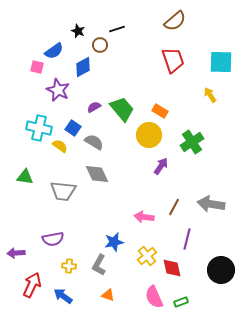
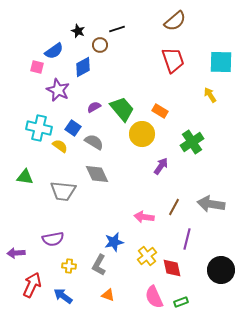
yellow circle at (149, 135): moved 7 px left, 1 px up
